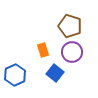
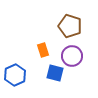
purple circle: moved 4 px down
blue square: rotated 24 degrees counterclockwise
